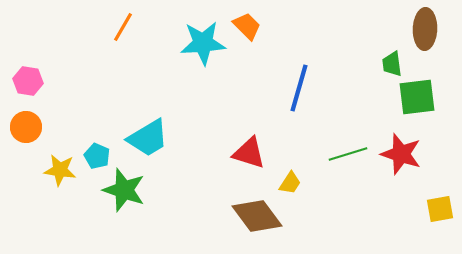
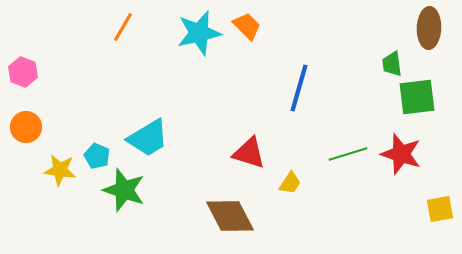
brown ellipse: moved 4 px right, 1 px up
cyan star: moved 4 px left, 10 px up; rotated 9 degrees counterclockwise
pink hexagon: moved 5 px left, 9 px up; rotated 12 degrees clockwise
brown diamond: moved 27 px left; rotated 9 degrees clockwise
